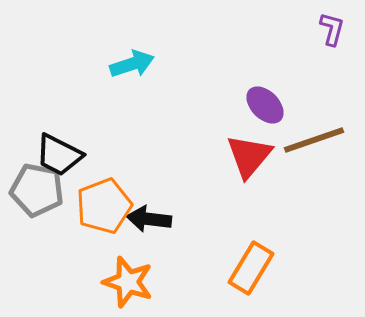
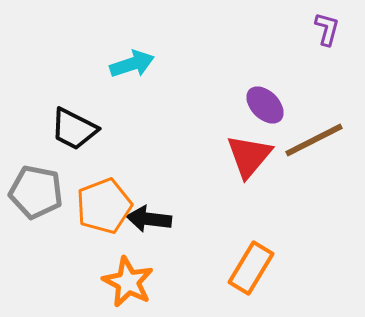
purple L-shape: moved 5 px left
brown line: rotated 8 degrees counterclockwise
black trapezoid: moved 15 px right, 26 px up
gray pentagon: moved 1 px left, 2 px down
orange star: rotated 9 degrees clockwise
